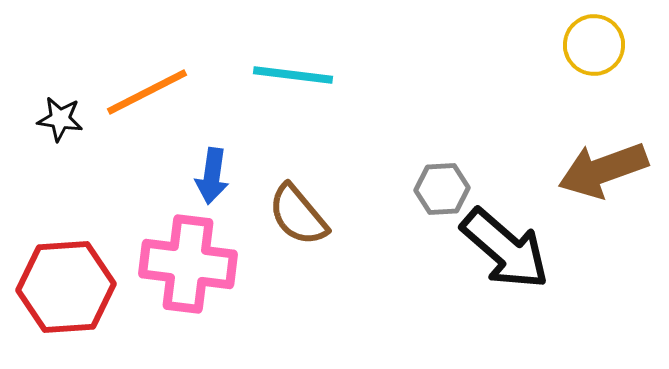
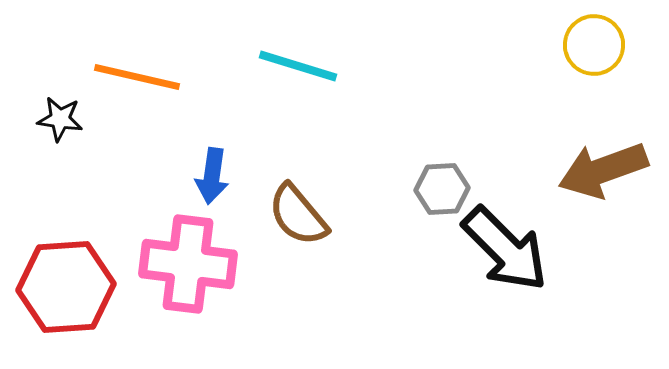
cyan line: moved 5 px right, 9 px up; rotated 10 degrees clockwise
orange line: moved 10 px left, 15 px up; rotated 40 degrees clockwise
black arrow: rotated 4 degrees clockwise
